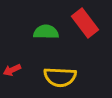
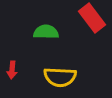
red rectangle: moved 7 px right, 5 px up
red arrow: rotated 60 degrees counterclockwise
